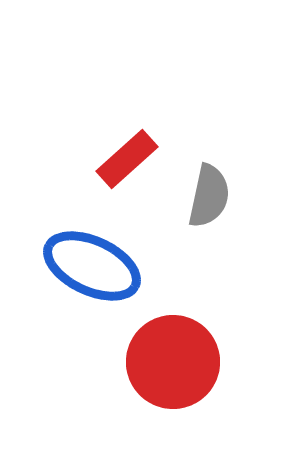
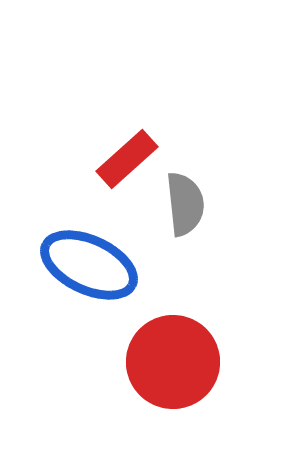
gray semicircle: moved 24 px left, 8 px down; rotated 18 degrees counterclockwise
blue ellipse: moved 3 px left, 1 px up
